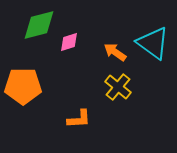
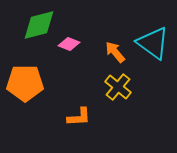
pink diamond: moved 2 px down; rotated 40 degrees clockwise
orange arrow: rotated 15 degrees clockwise
orange pentagon: moved 2 px right, 3 px up
orange L-shape: moved 2 px up
